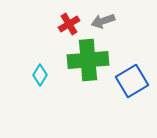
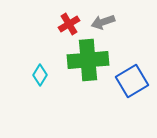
gray arrow: moved 1 px down
